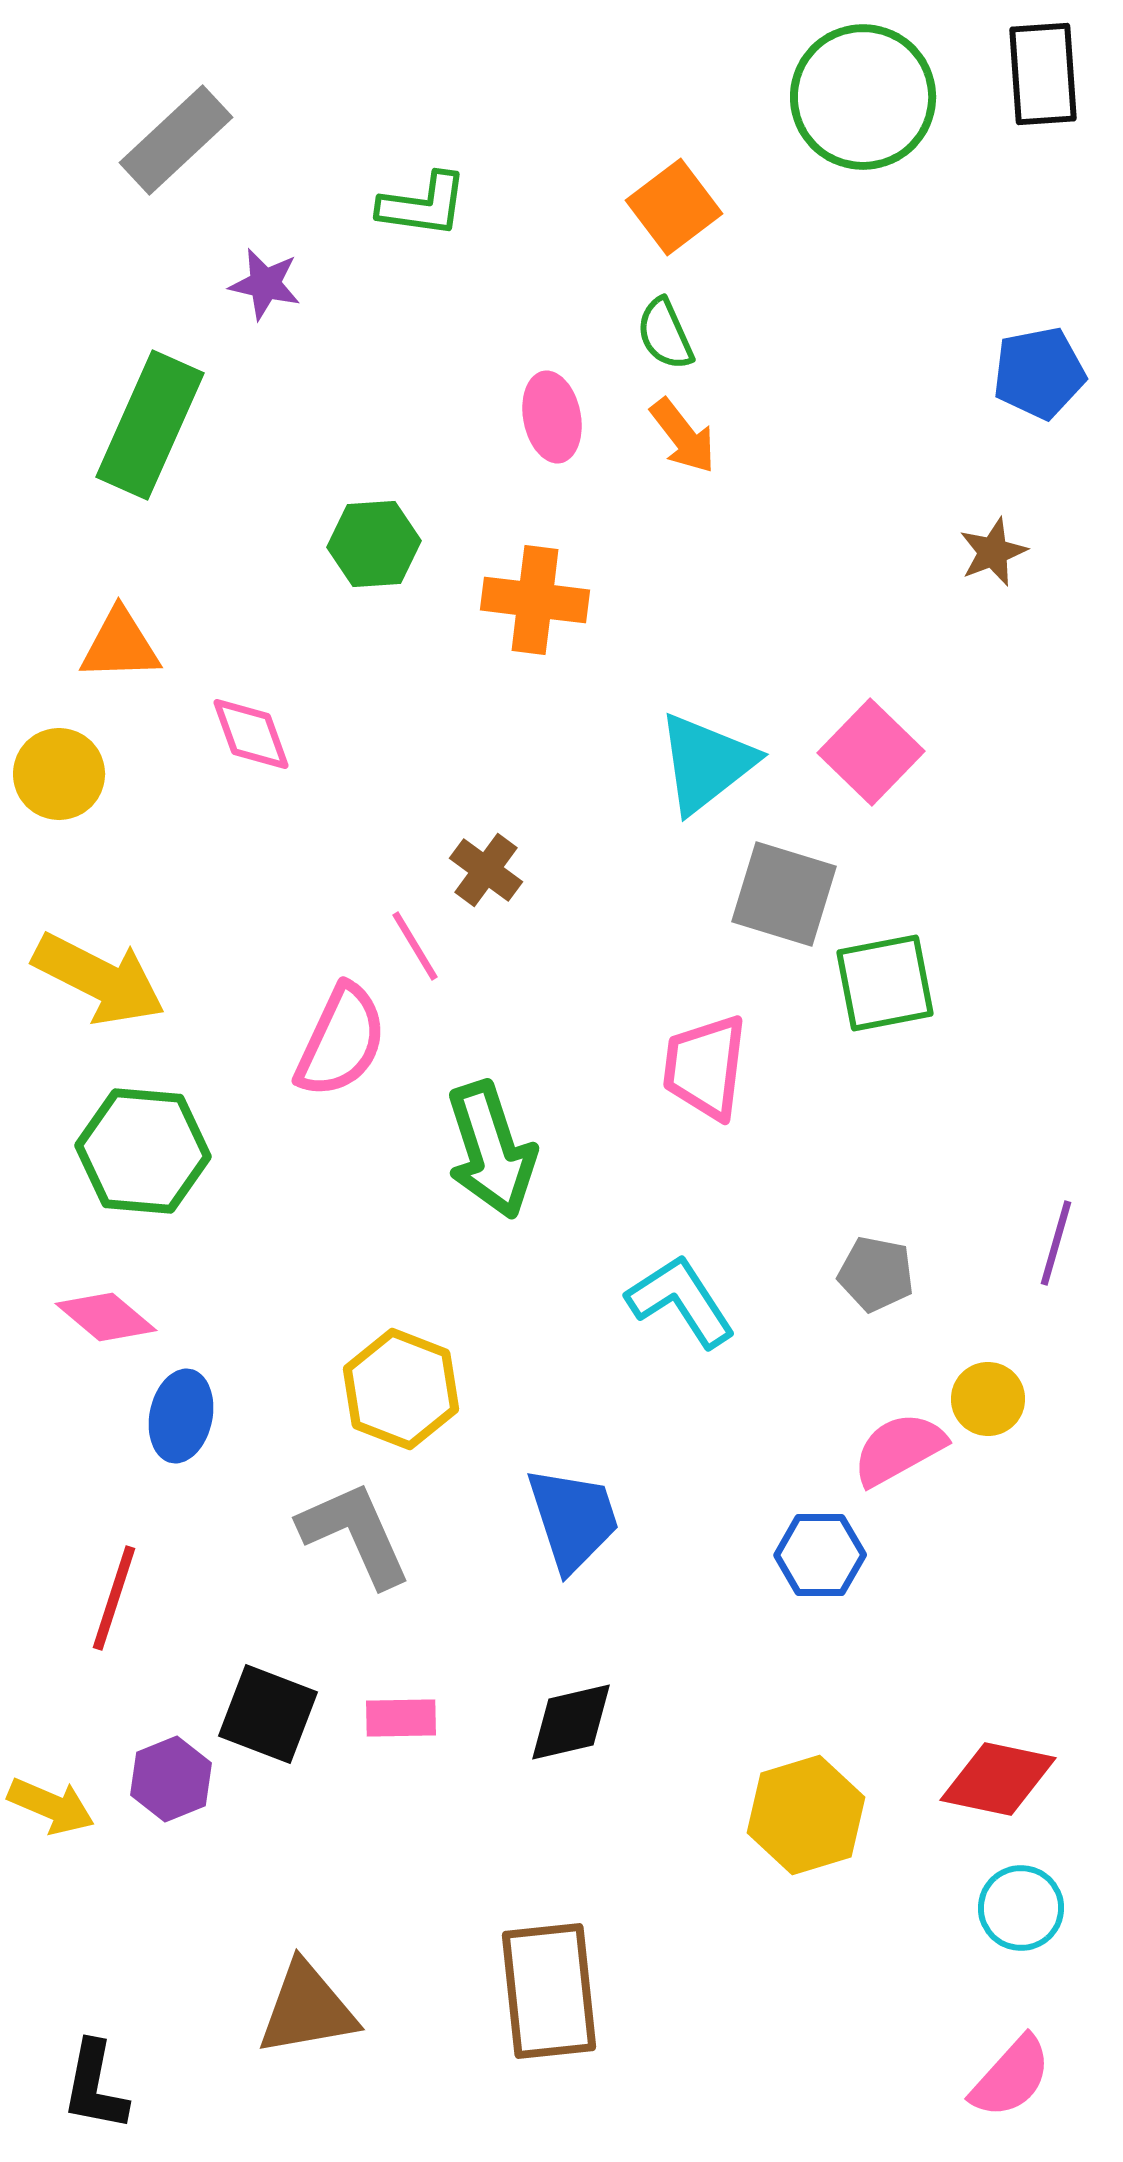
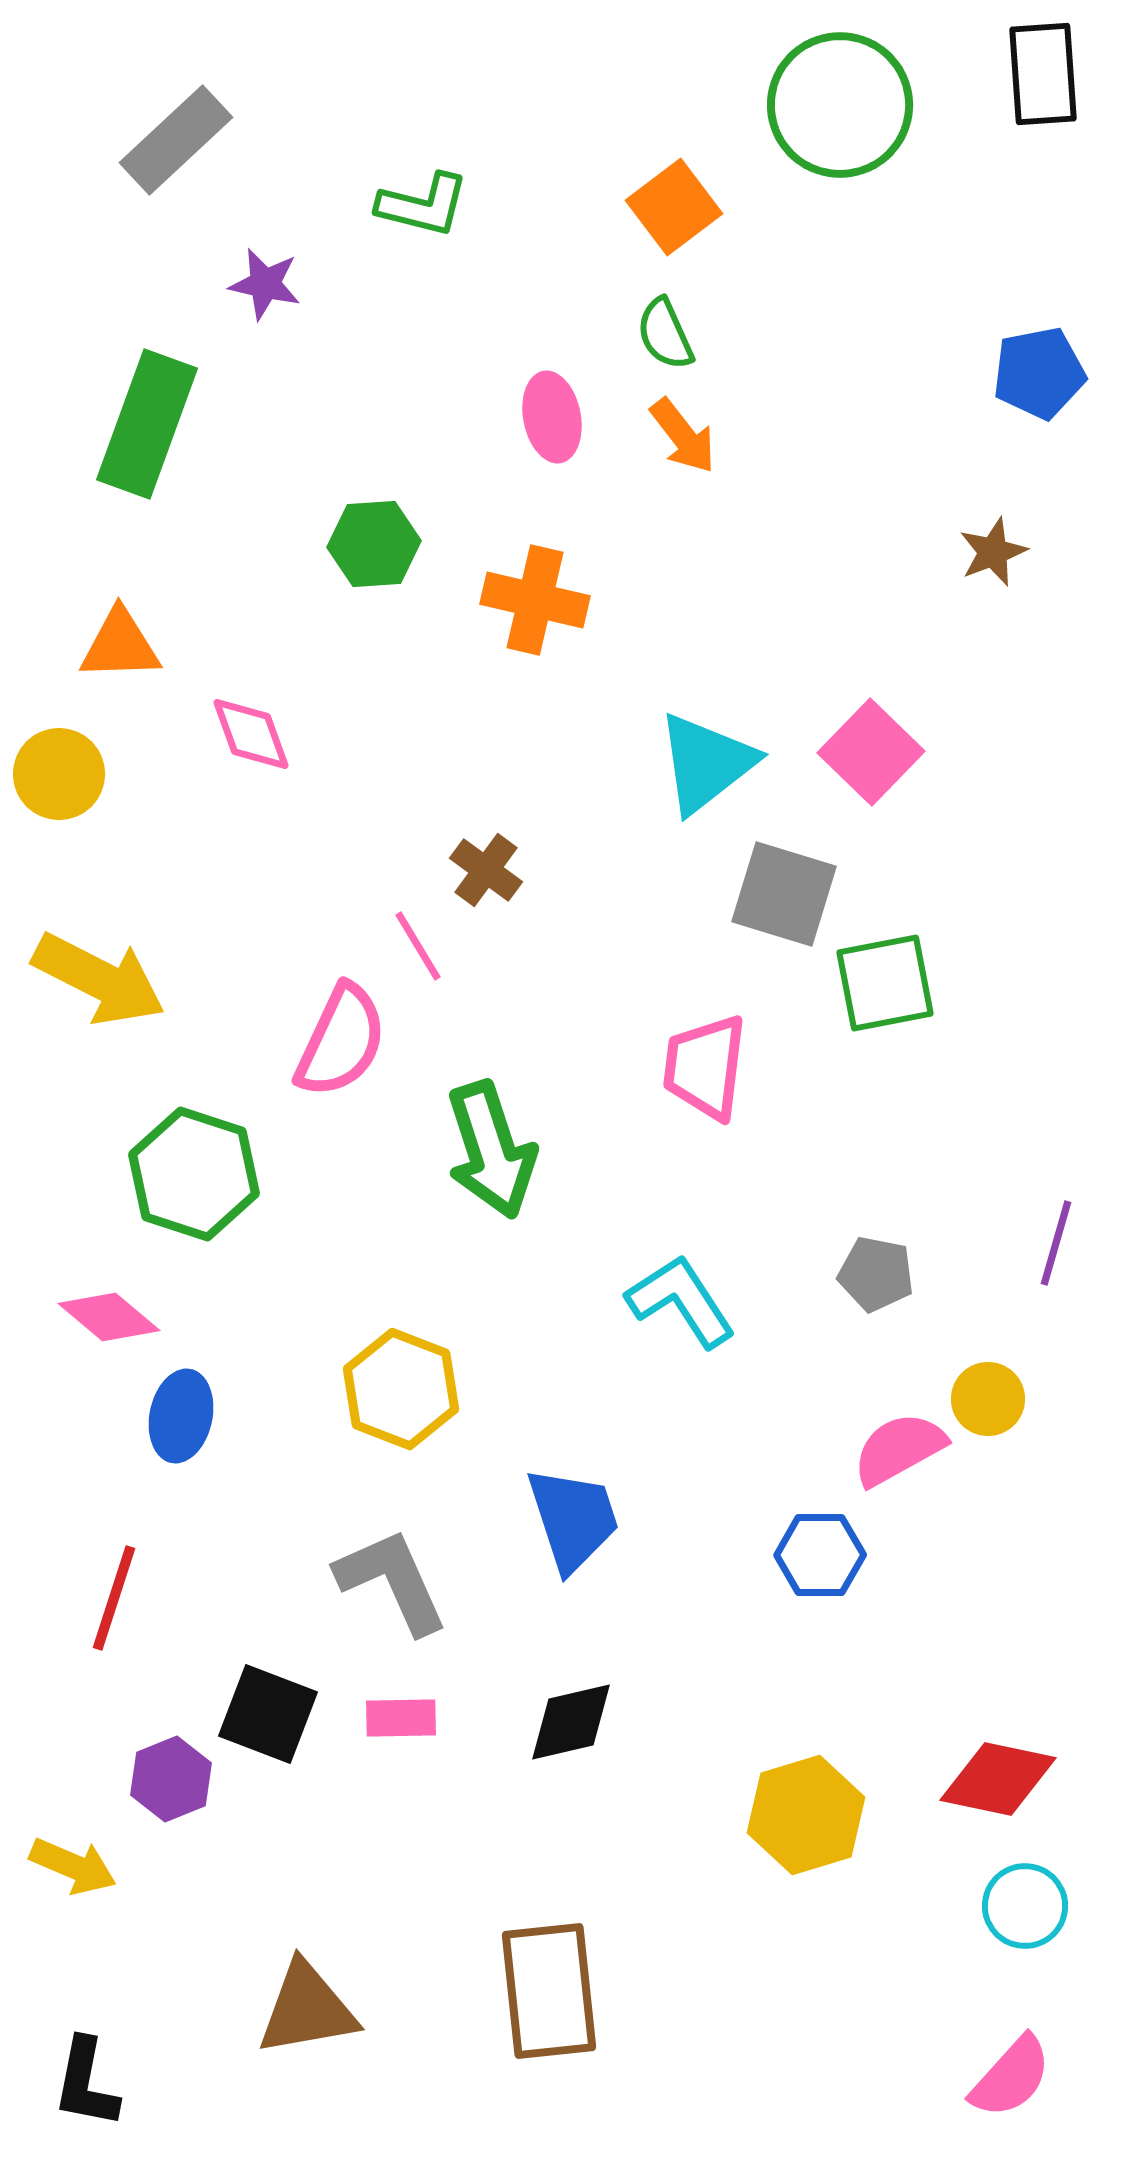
green circle at (863, 97): moved 23 px left, 8 px down
green L-shape at (423, 205): rotated 6 degrees clockwise
green rectangle at (150, 425): moved 3 px left, 1 px up; rotated 4 degrees counterclockwise
orange cross at (535, 600): rotated 6 degrees clockwise
pink line at (415, 946): moved 3 px right
green hexagon at (143, 1151): moved 51 px right, 23 px down; rotated 13 degrees clockwise
pink diamond at (106, 1317): moved 3 px right
gray L-shape at (355, 1534): moved 37 px right, 47 px down
yellow arrow at (51, 1806): moved 22 px right, 60 px down
cyan circle at (1021, 1908): moved 4 px right, 2 px up
black L-shape at (95, 2086): moved 9 px left, 3 px up
